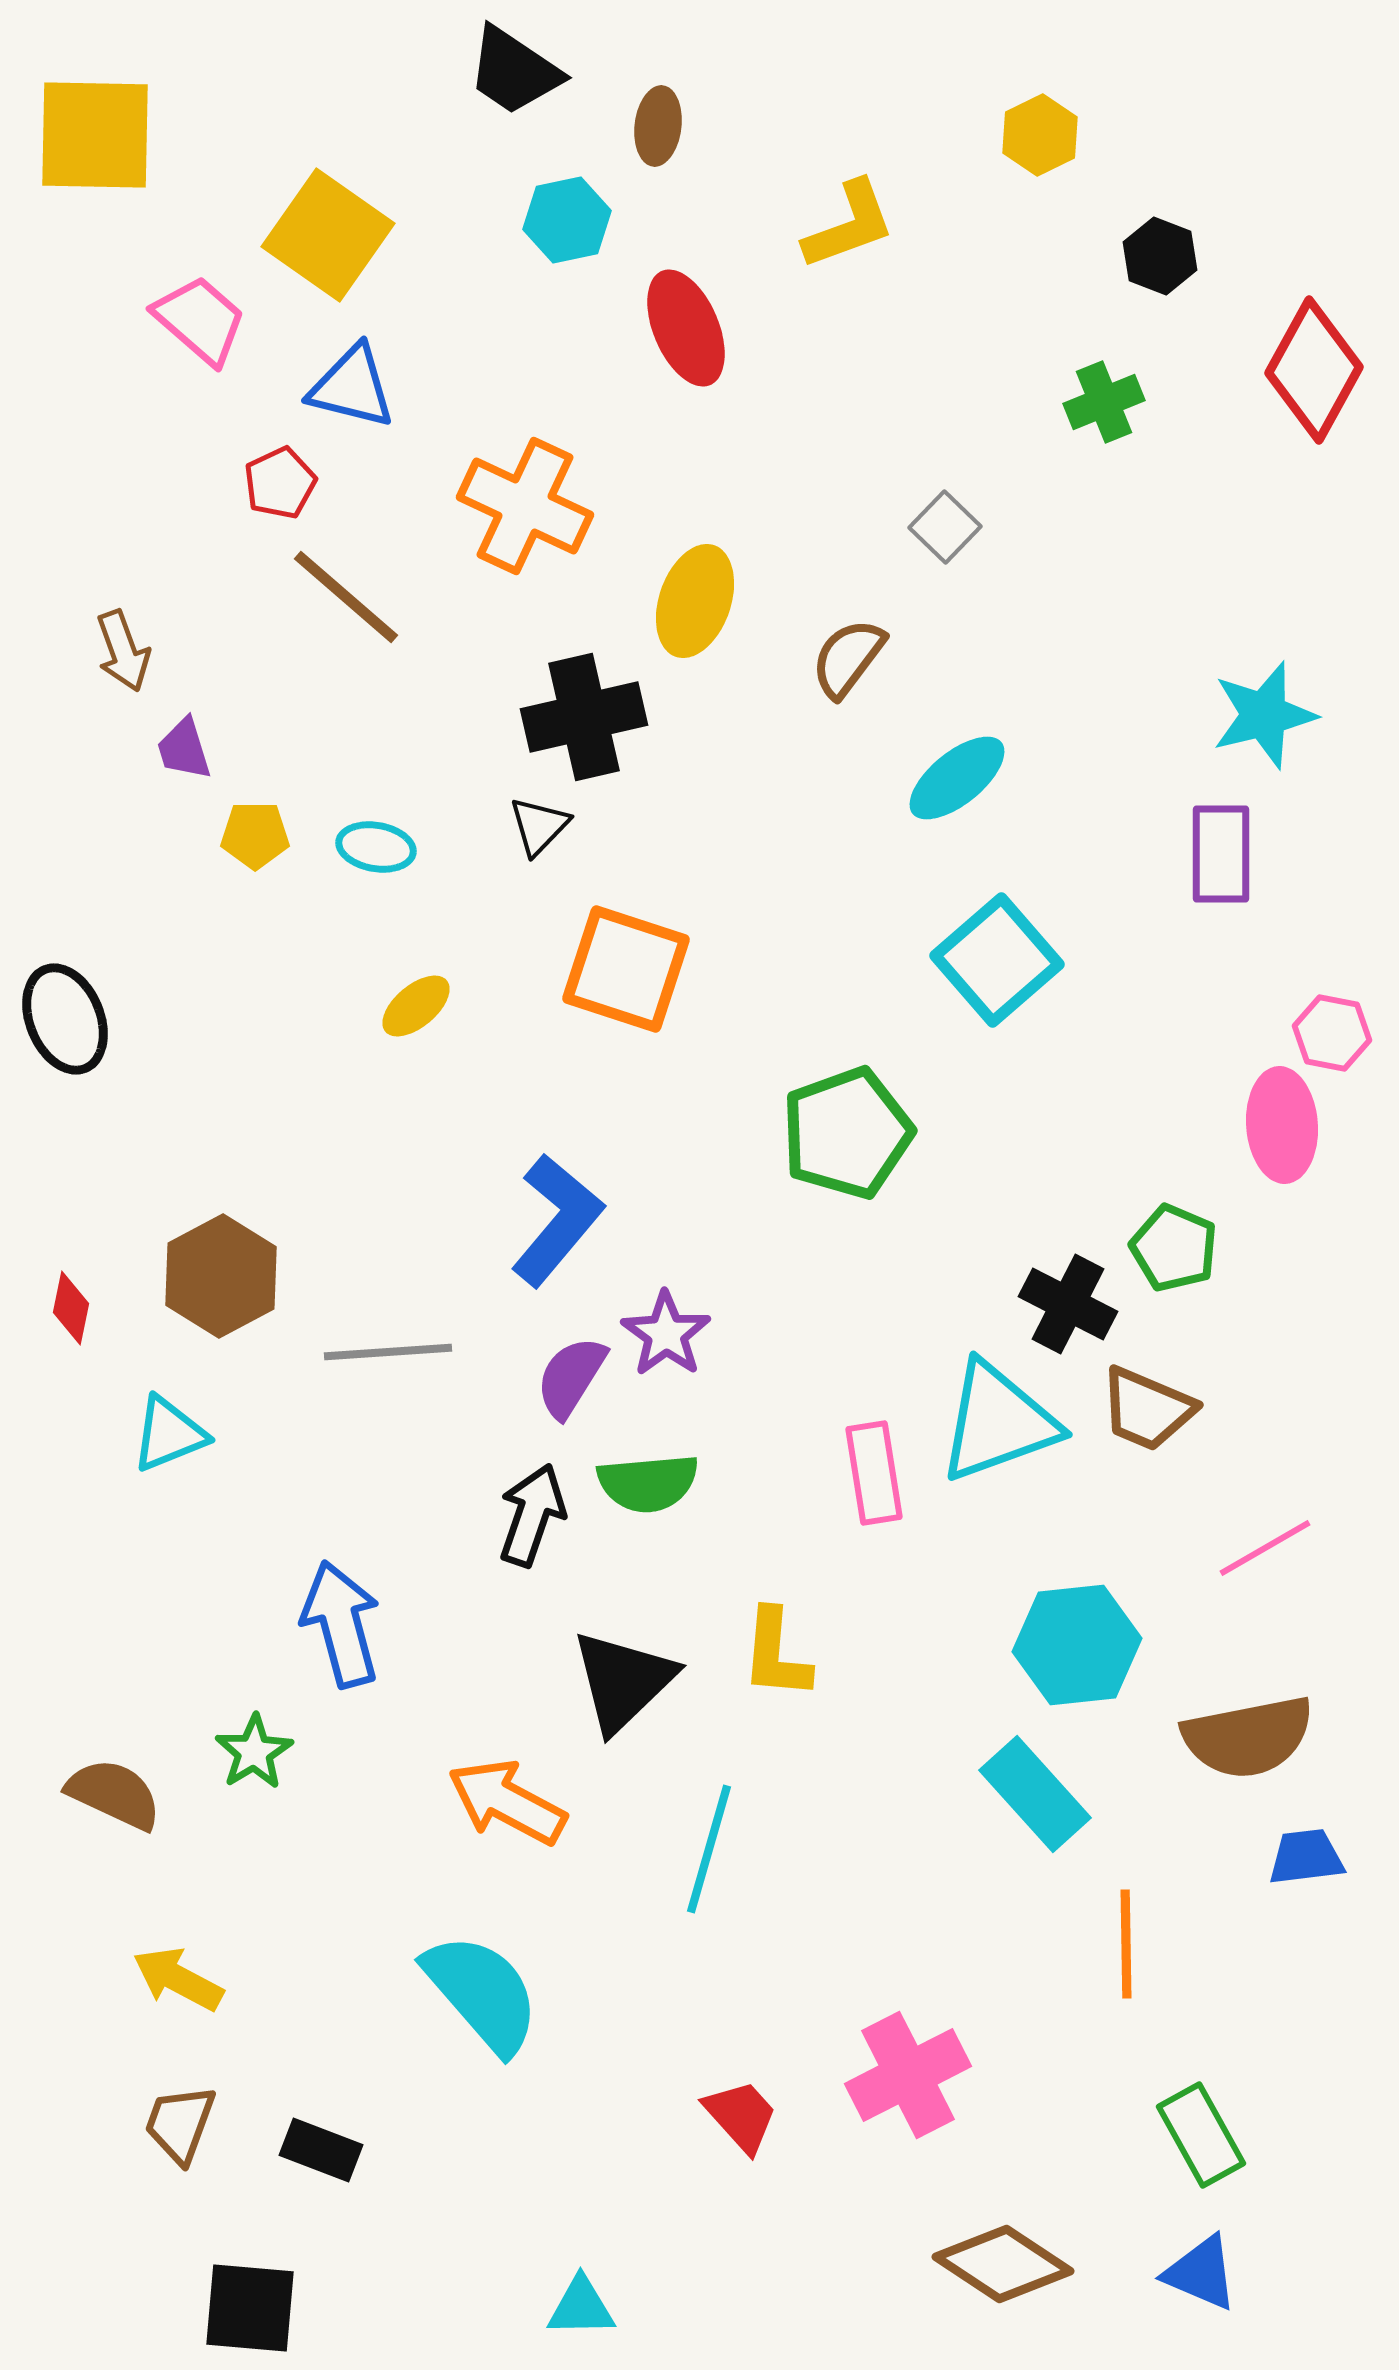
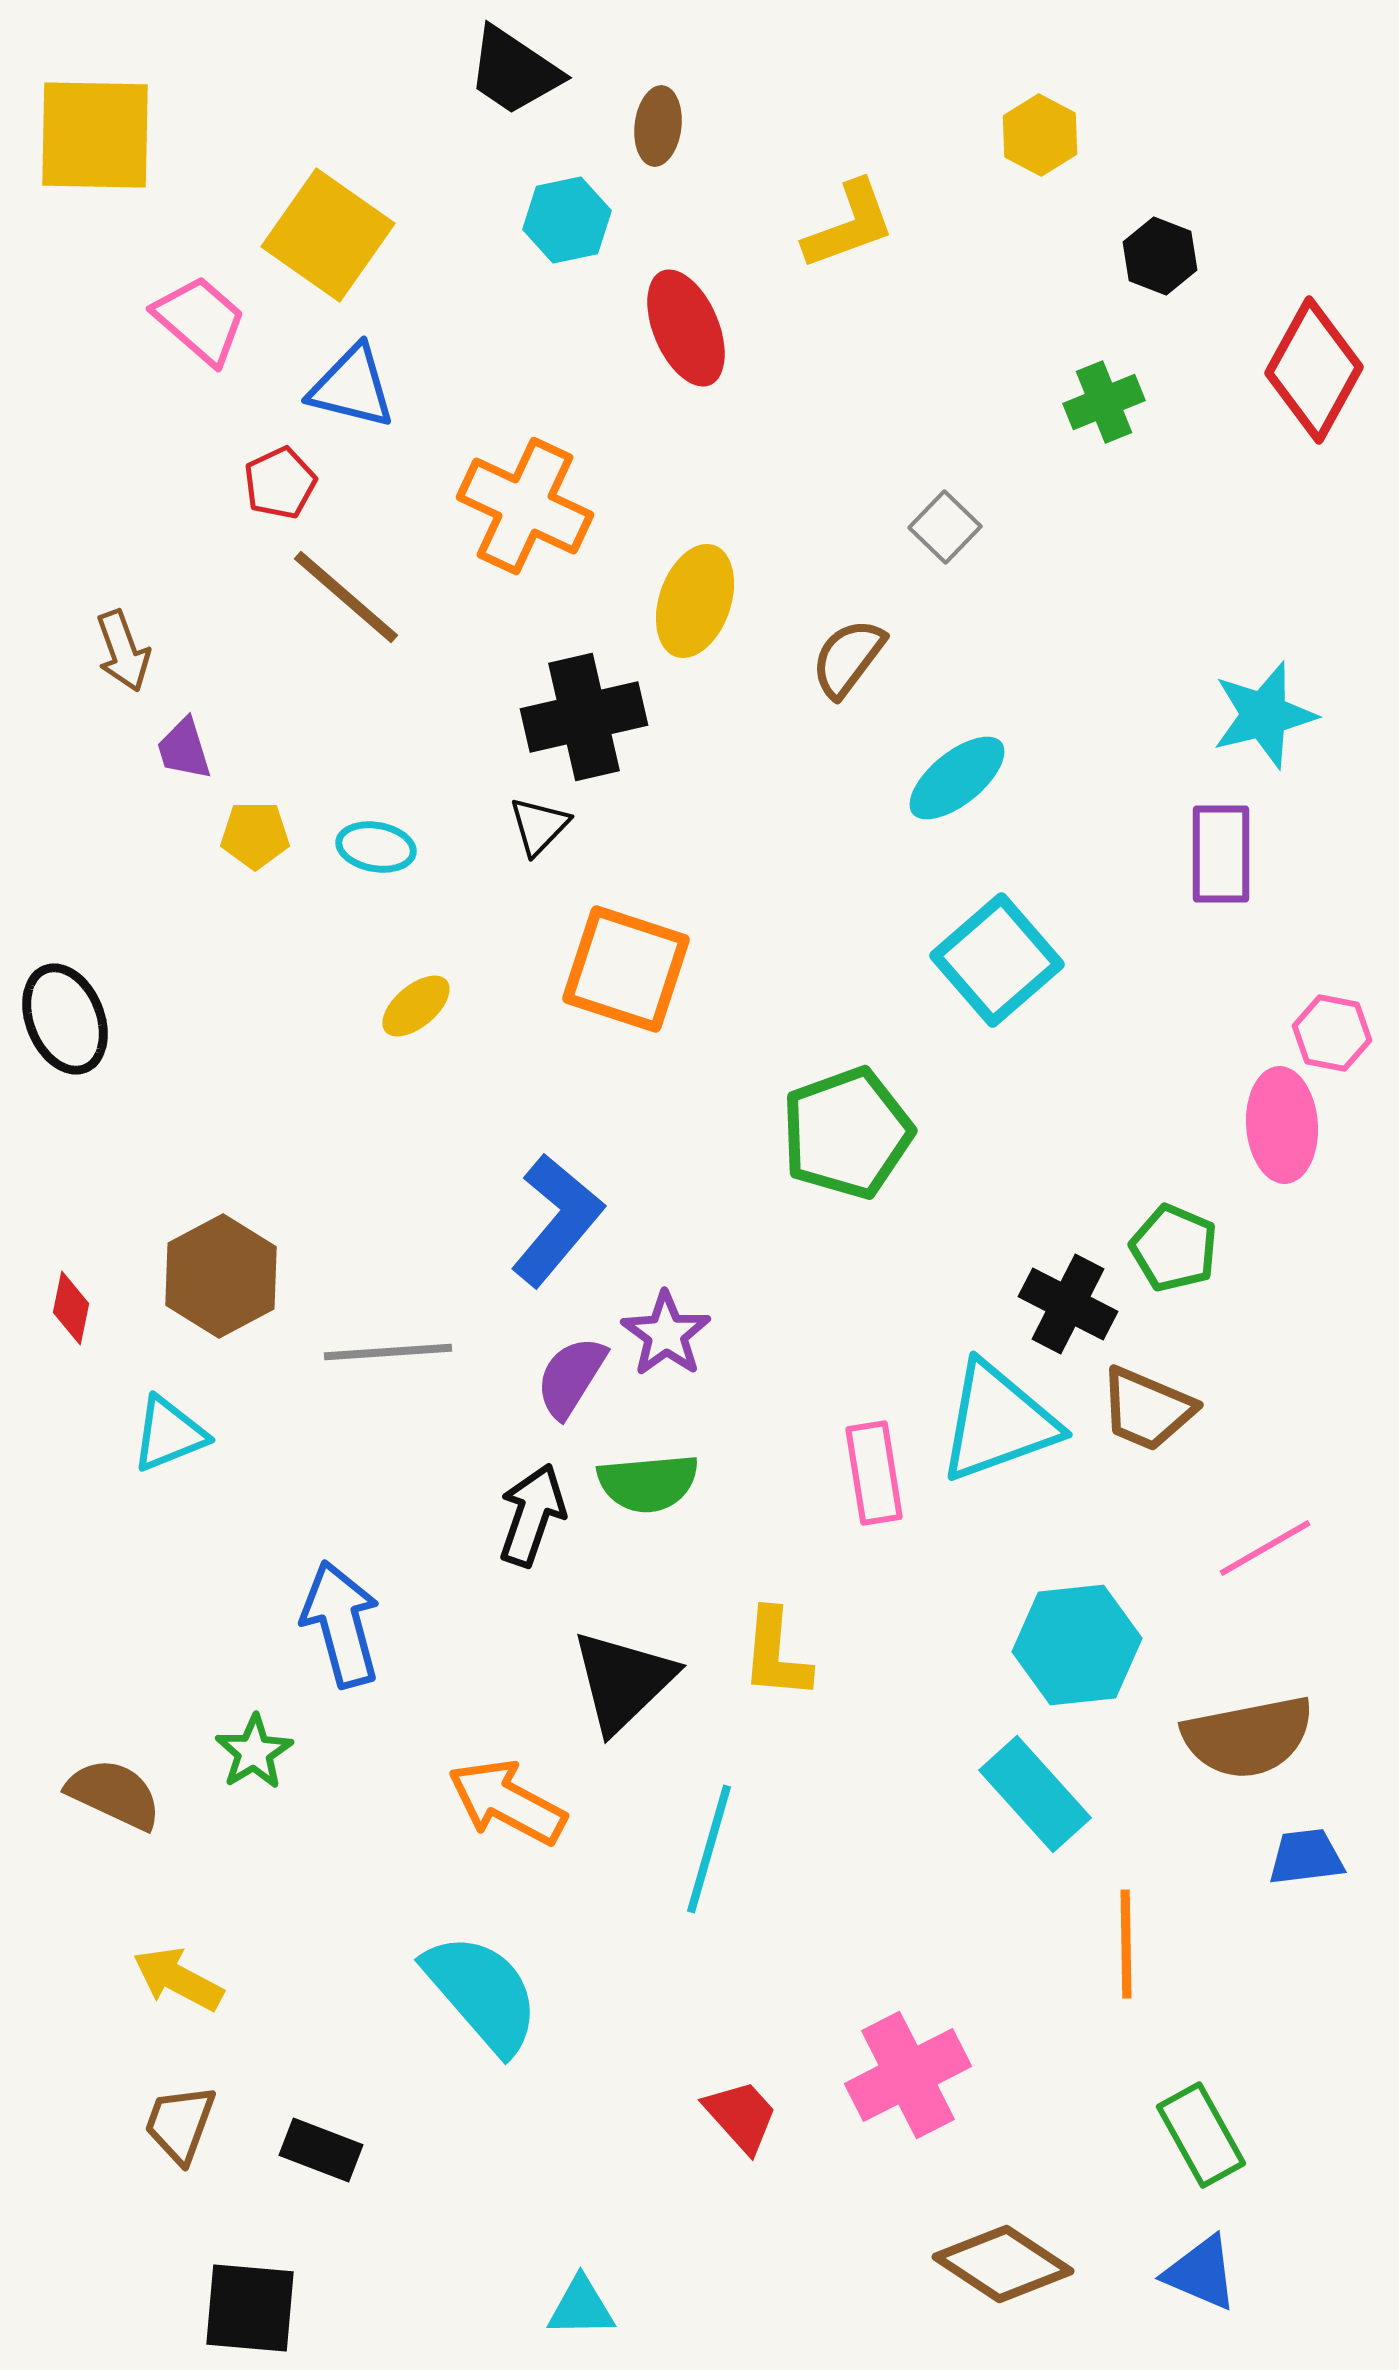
yellow hexagon at (1040, 135): rotated 6 degrees counterclockwise
